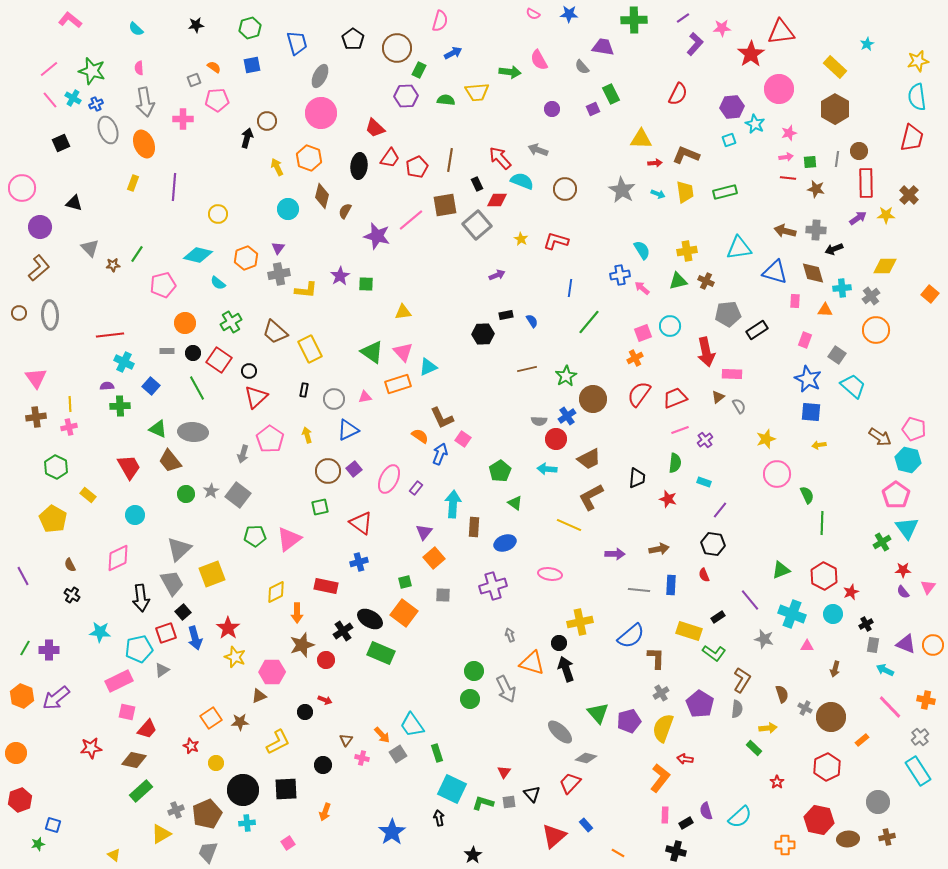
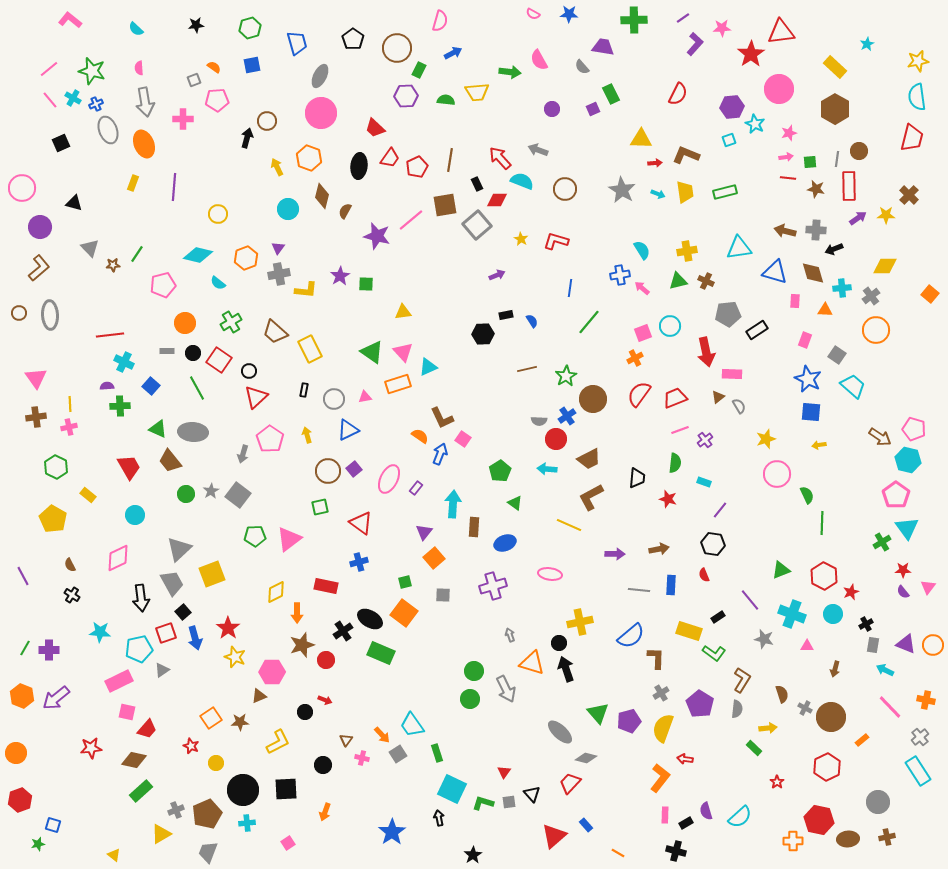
red rectangle at (866, 183): moved 17 px left, 3 px down
orange cross at (785, 845): moved 8 px right, 4 px up
